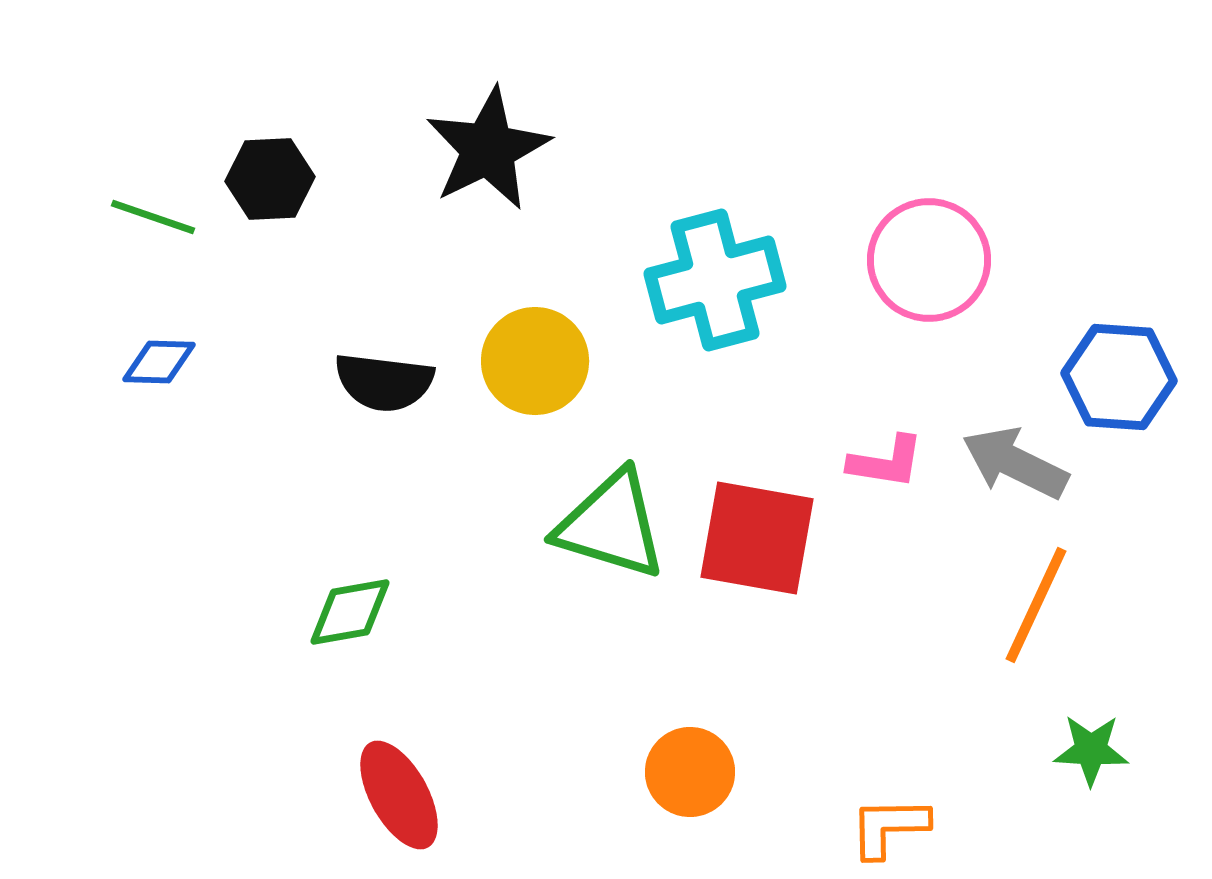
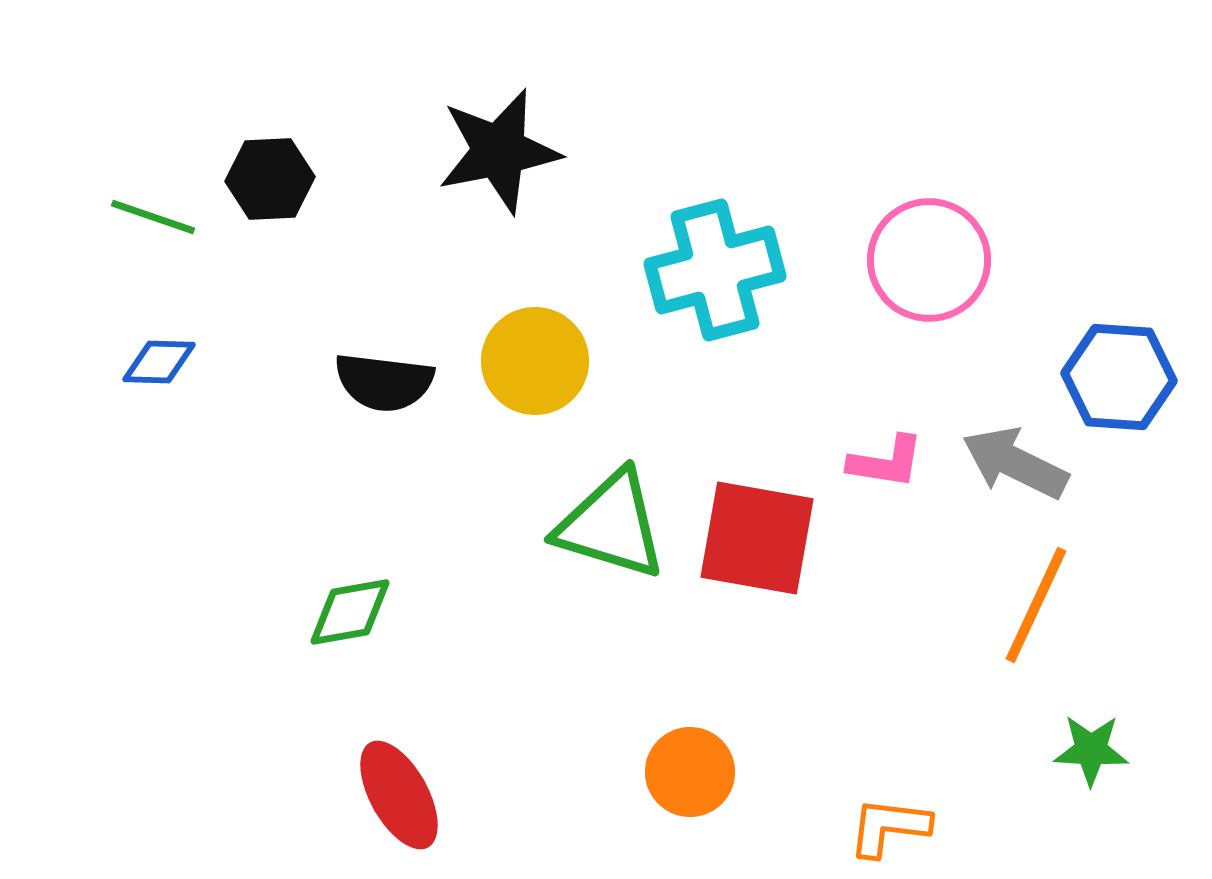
black star: moved 11 px right, 2 px down; rotated 15 degrees clockwise
cyan cross: moved 10 px up
orange L-shape: rotated 8 degrees clockwise
